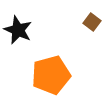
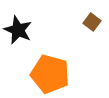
orange pentagon: moved 1 px left, 1 px up; rotated 30 degrees clockwise
